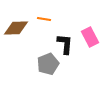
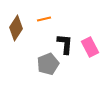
orange line: rotated 24 degrees counterclockwise
brown diamond: rotated 55 degrees counterclockwise
pink rectangle: moved 10 px down
